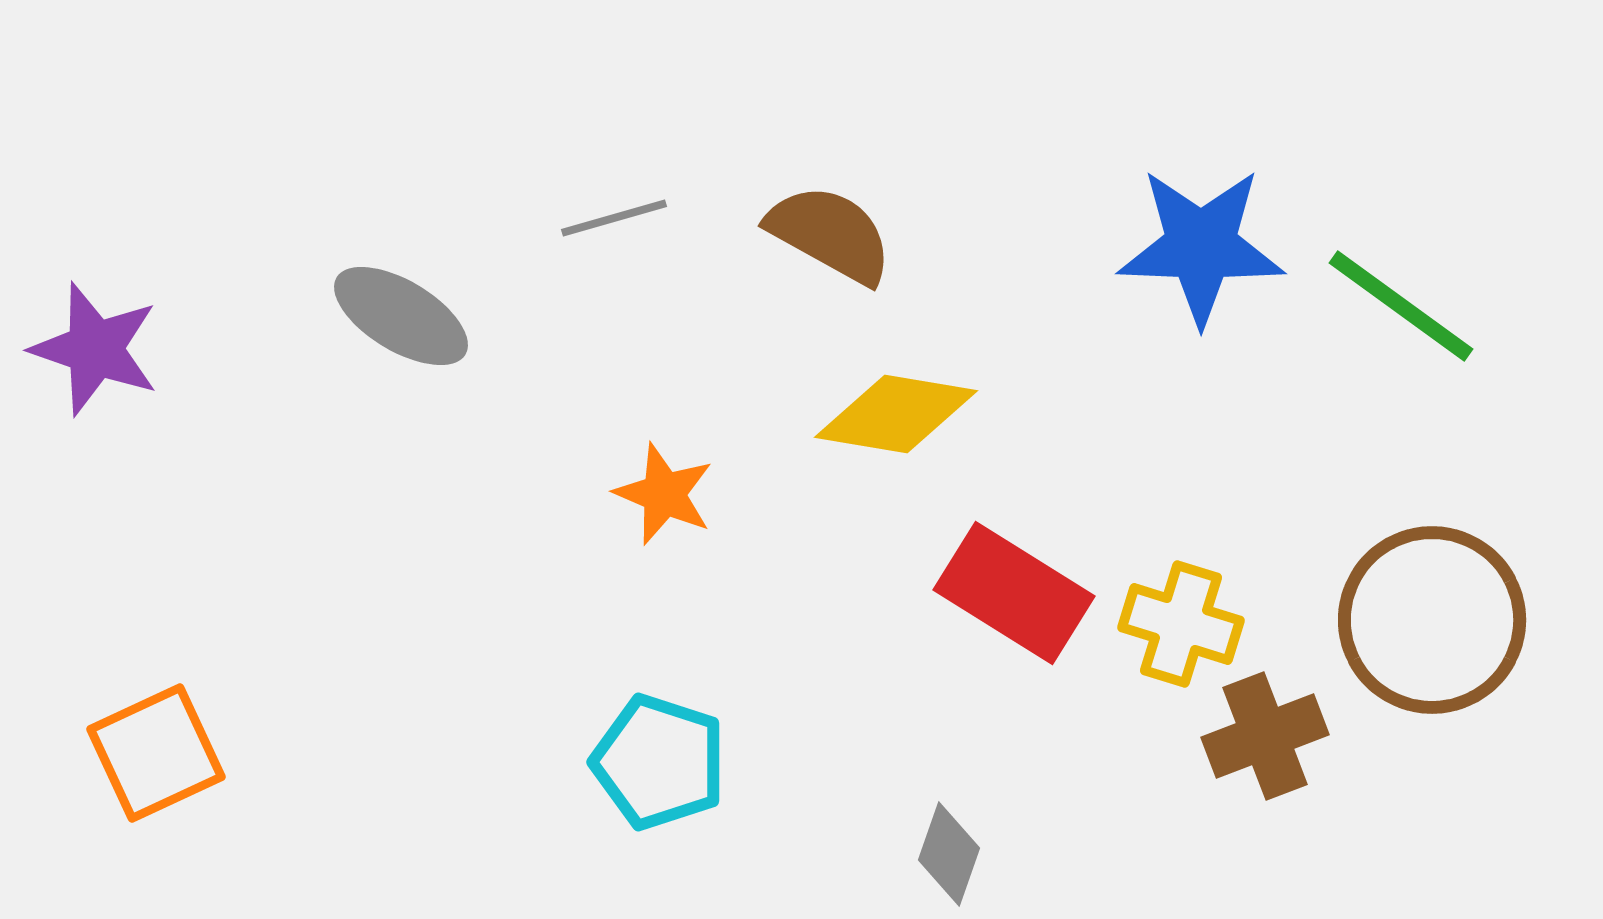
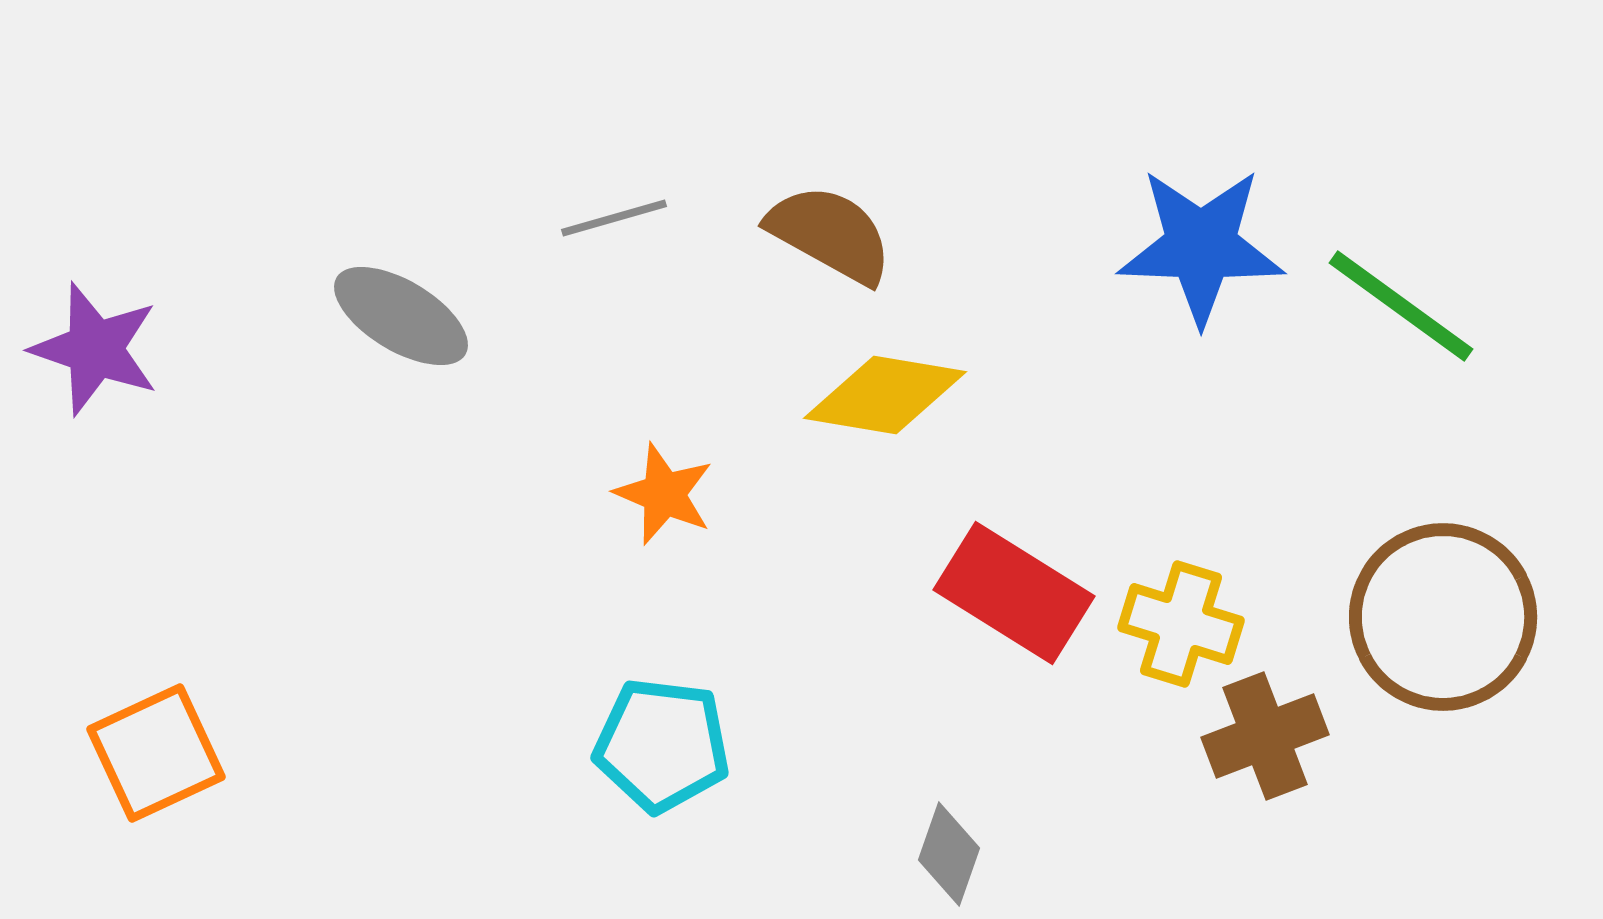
yellow diamond: moved 11 px left, 19 px up
brown circle: moved 11 px right, 3 px up
cyan pentagon: moved 3 px right, 17 px up; rotated 11 degrees counterclockwise
